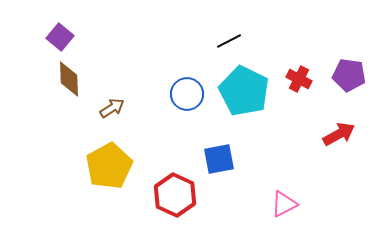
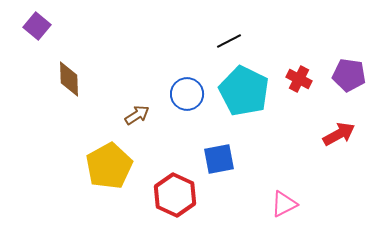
purple square: moved 23 px left, 11 px up
brown arrow: moved 25 px right, 7 px down
